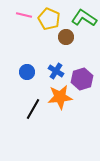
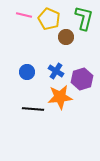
green L-shape: rotated 70 degrees clockwise
black line: rotated 65 degrees clockwise
